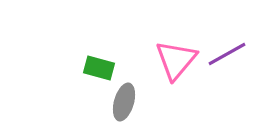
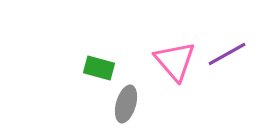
pink triangle: moved 1 px left, 1 px down; rotated 21 degrees counterclockwise
gray ellipse: moved 2 px right, 2 px down
